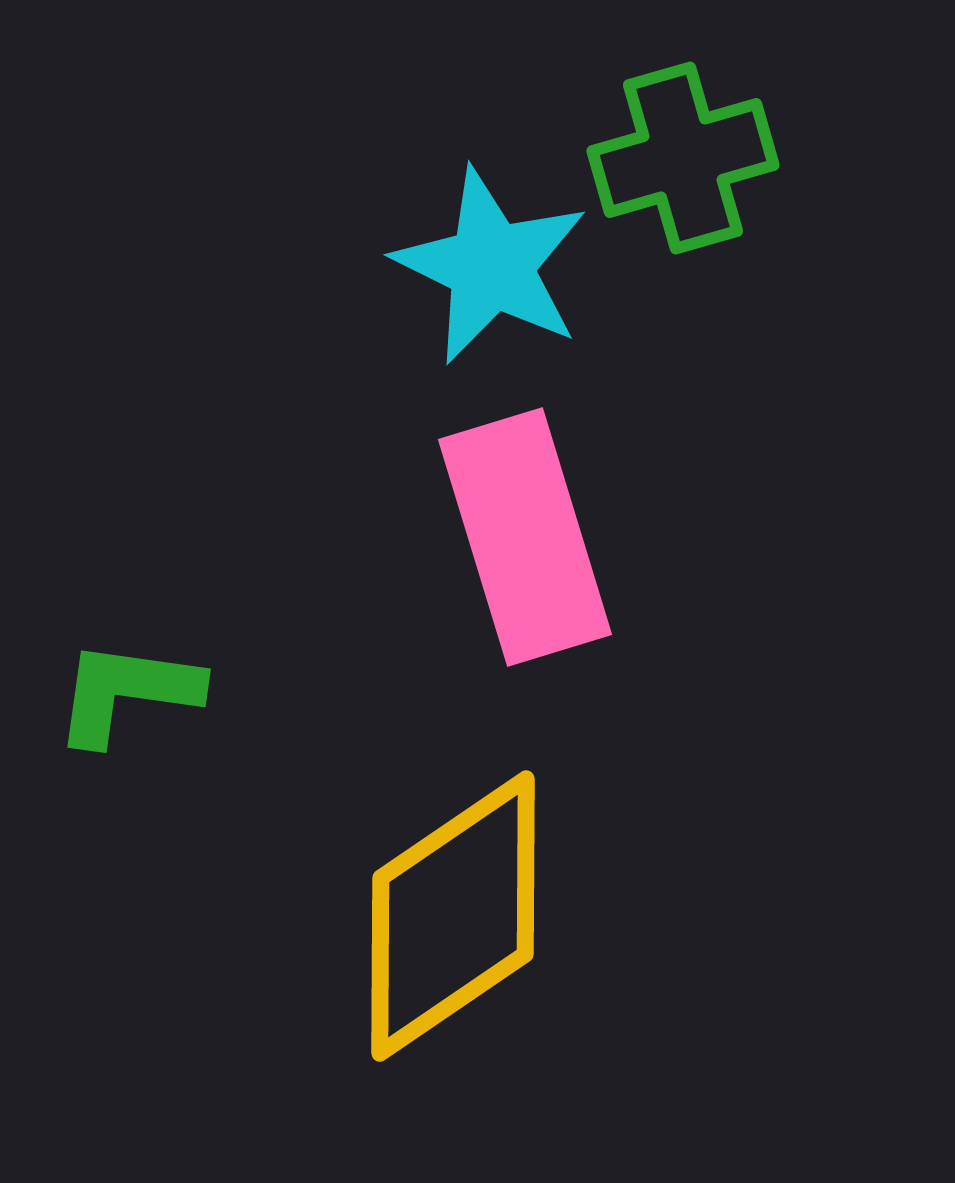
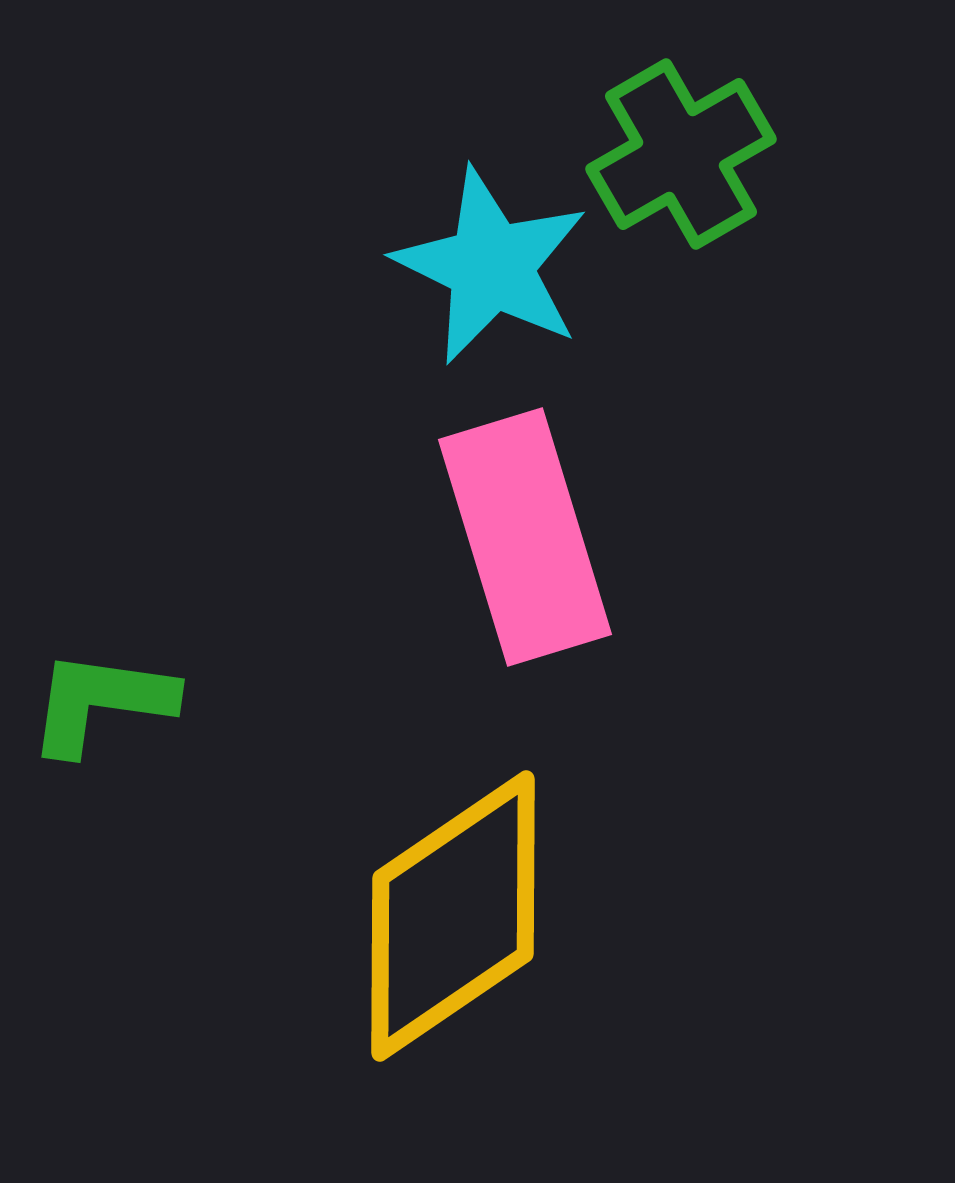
green cross: moved 2 px left, 4 px up; rotated 14 degrees counterclockwise
green L-shape: moved 26 px left, 10 px down
